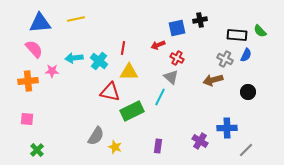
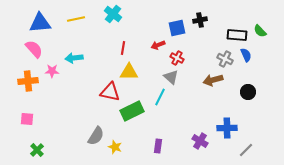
blue semicircle: rotated 48 degrees counterclockwise
cyan cross: moved 14 px right, 47 px up
